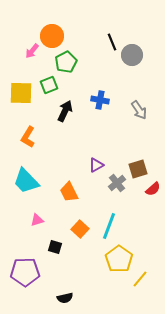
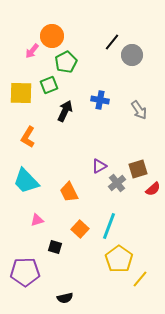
black line: rotated 60 degrees clockwise
purple triangle: moved 3 px right, 1 px down
